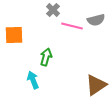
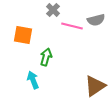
orange square: moved 9 px right; rotated 12 degrees clockwise
brown triangle: moved 1 px left, 1 px down
